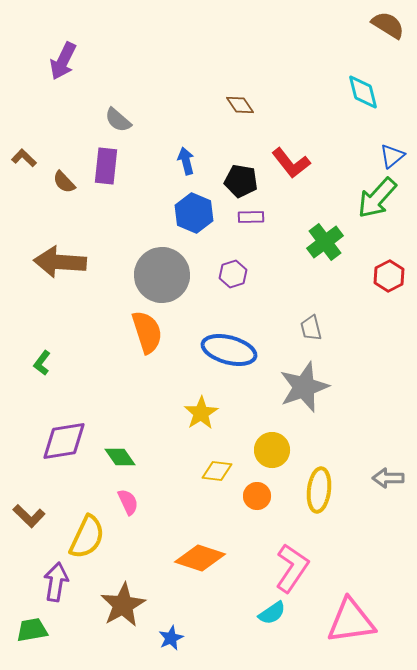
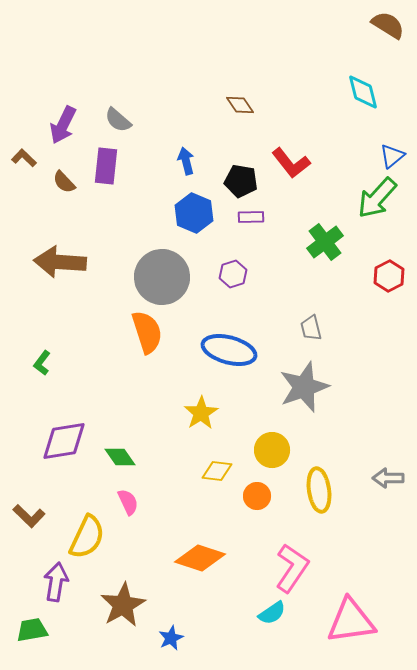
purple arrow at (63, 61): moved 64 px down
gray circle at (162, 275): moved 2 px down
yellow ellipse at (319, 490): rotated 15 degrees counterclockwise
